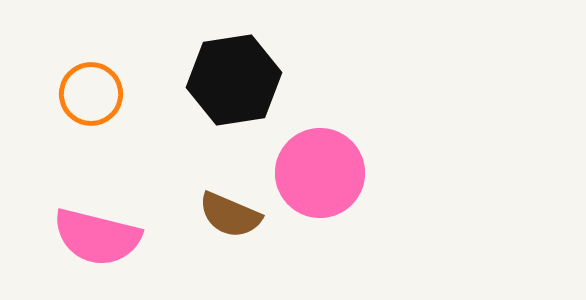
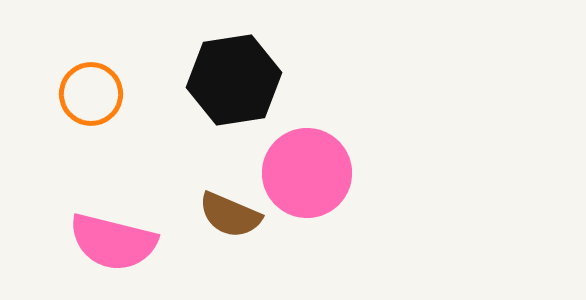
pink circle: moved 13 px left
pink semicircle: moved 16 px right, 5 px down
